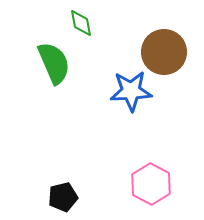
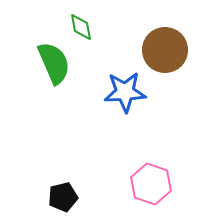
green diamond: moved 4 px down
brown circle: moved 1 px right, 2 px up
blue star: moved 6 px left, 1 px down
pink hexagon: rotated 9 degrees counterclockwise
